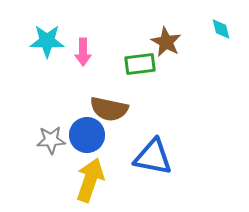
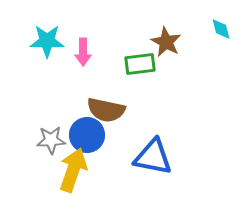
brown semicircle: moved 3 px left, 1 px down
yellow arrow: moved 17 px left, 10 px up
